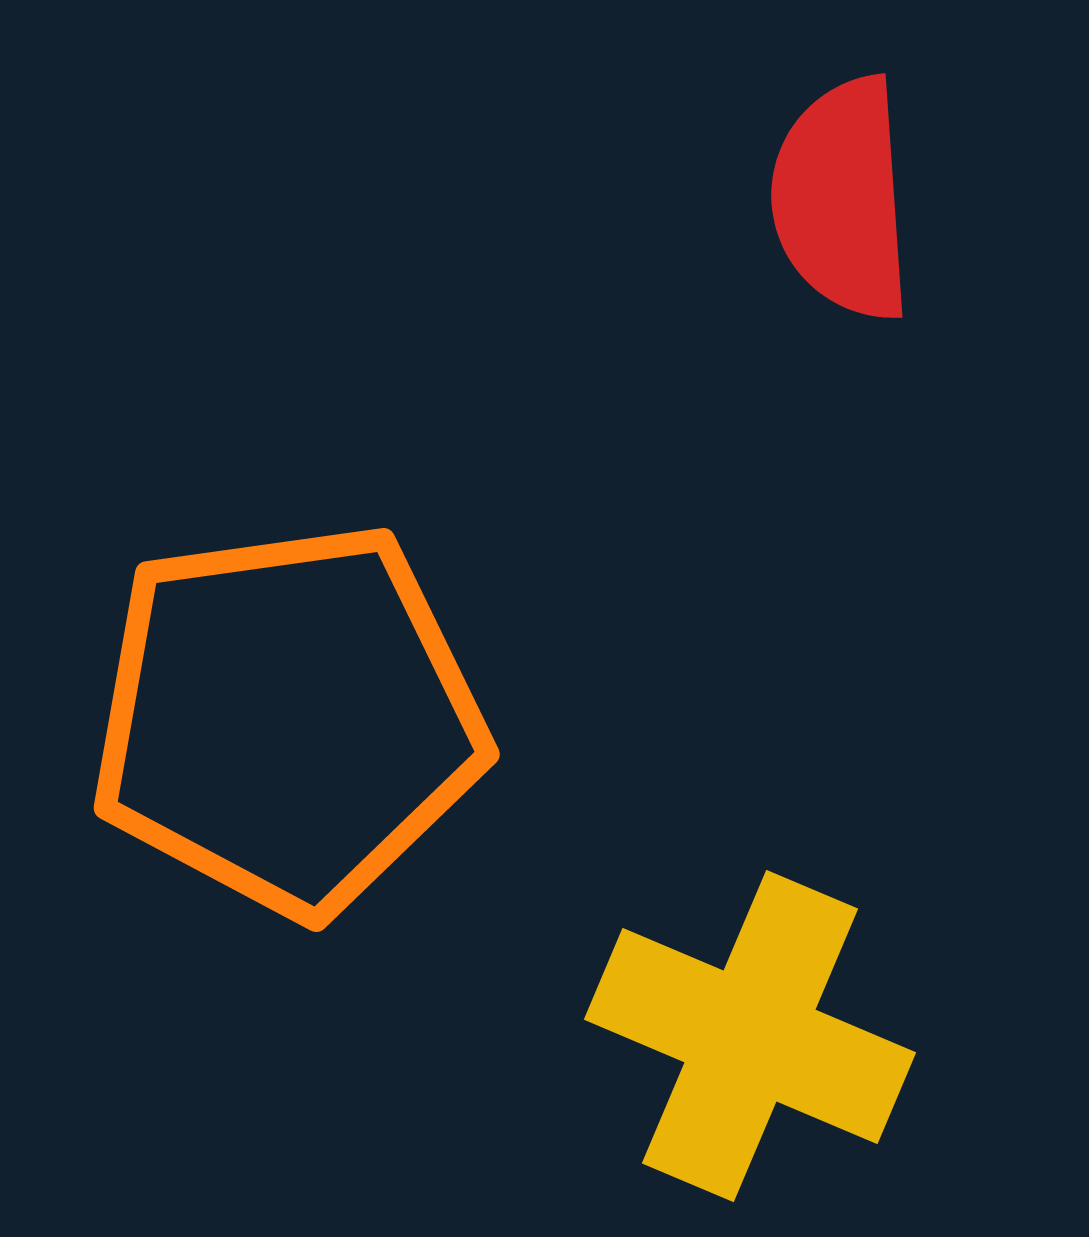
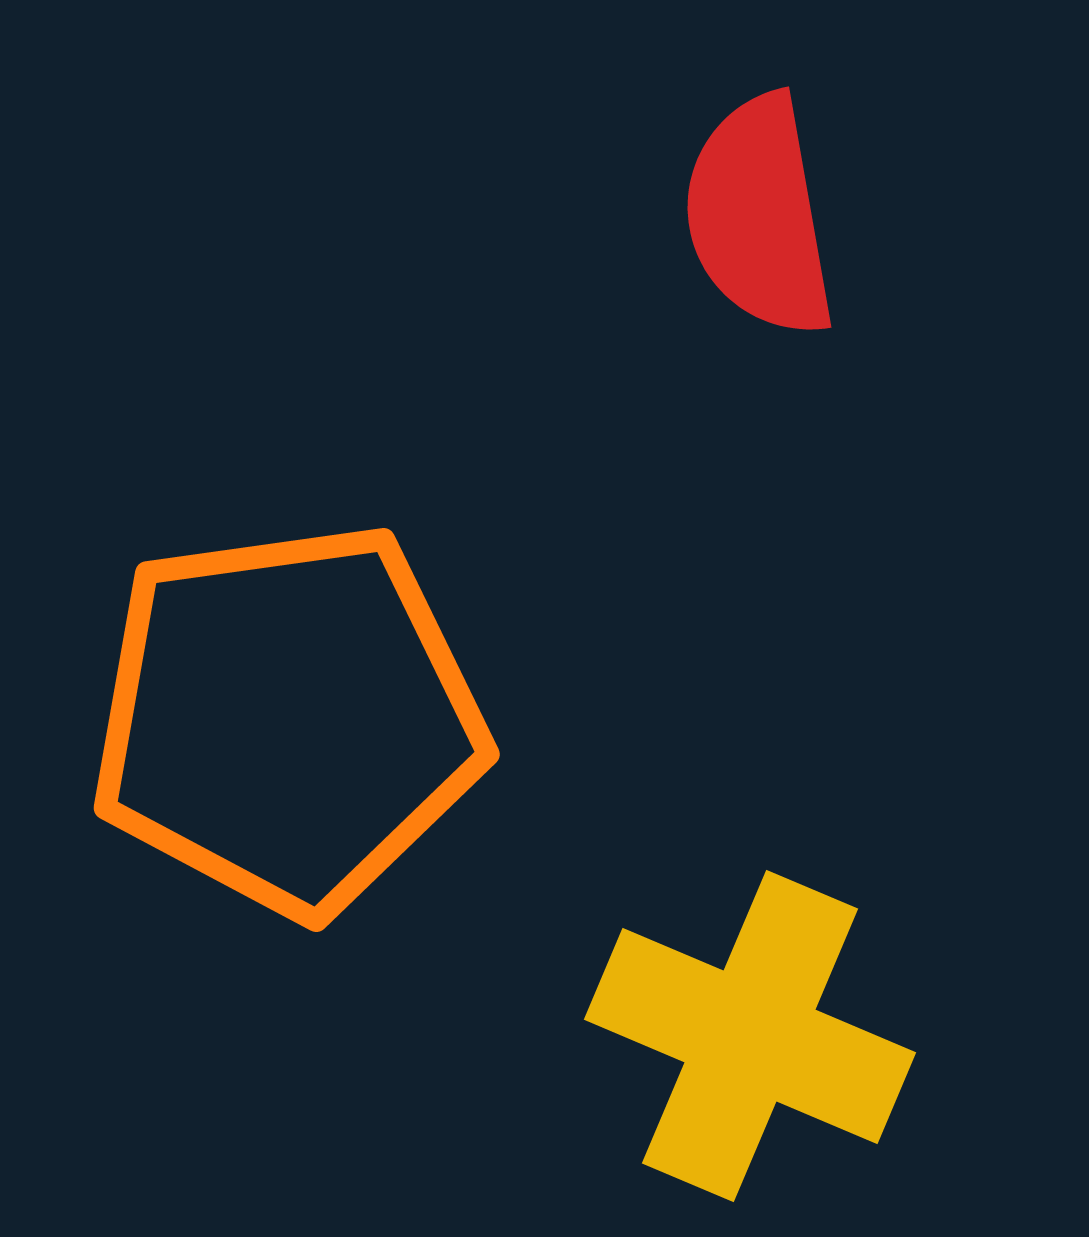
red semicircle: moved 83 px left, 17 px down; rotated 6 degrees counterclockwise
